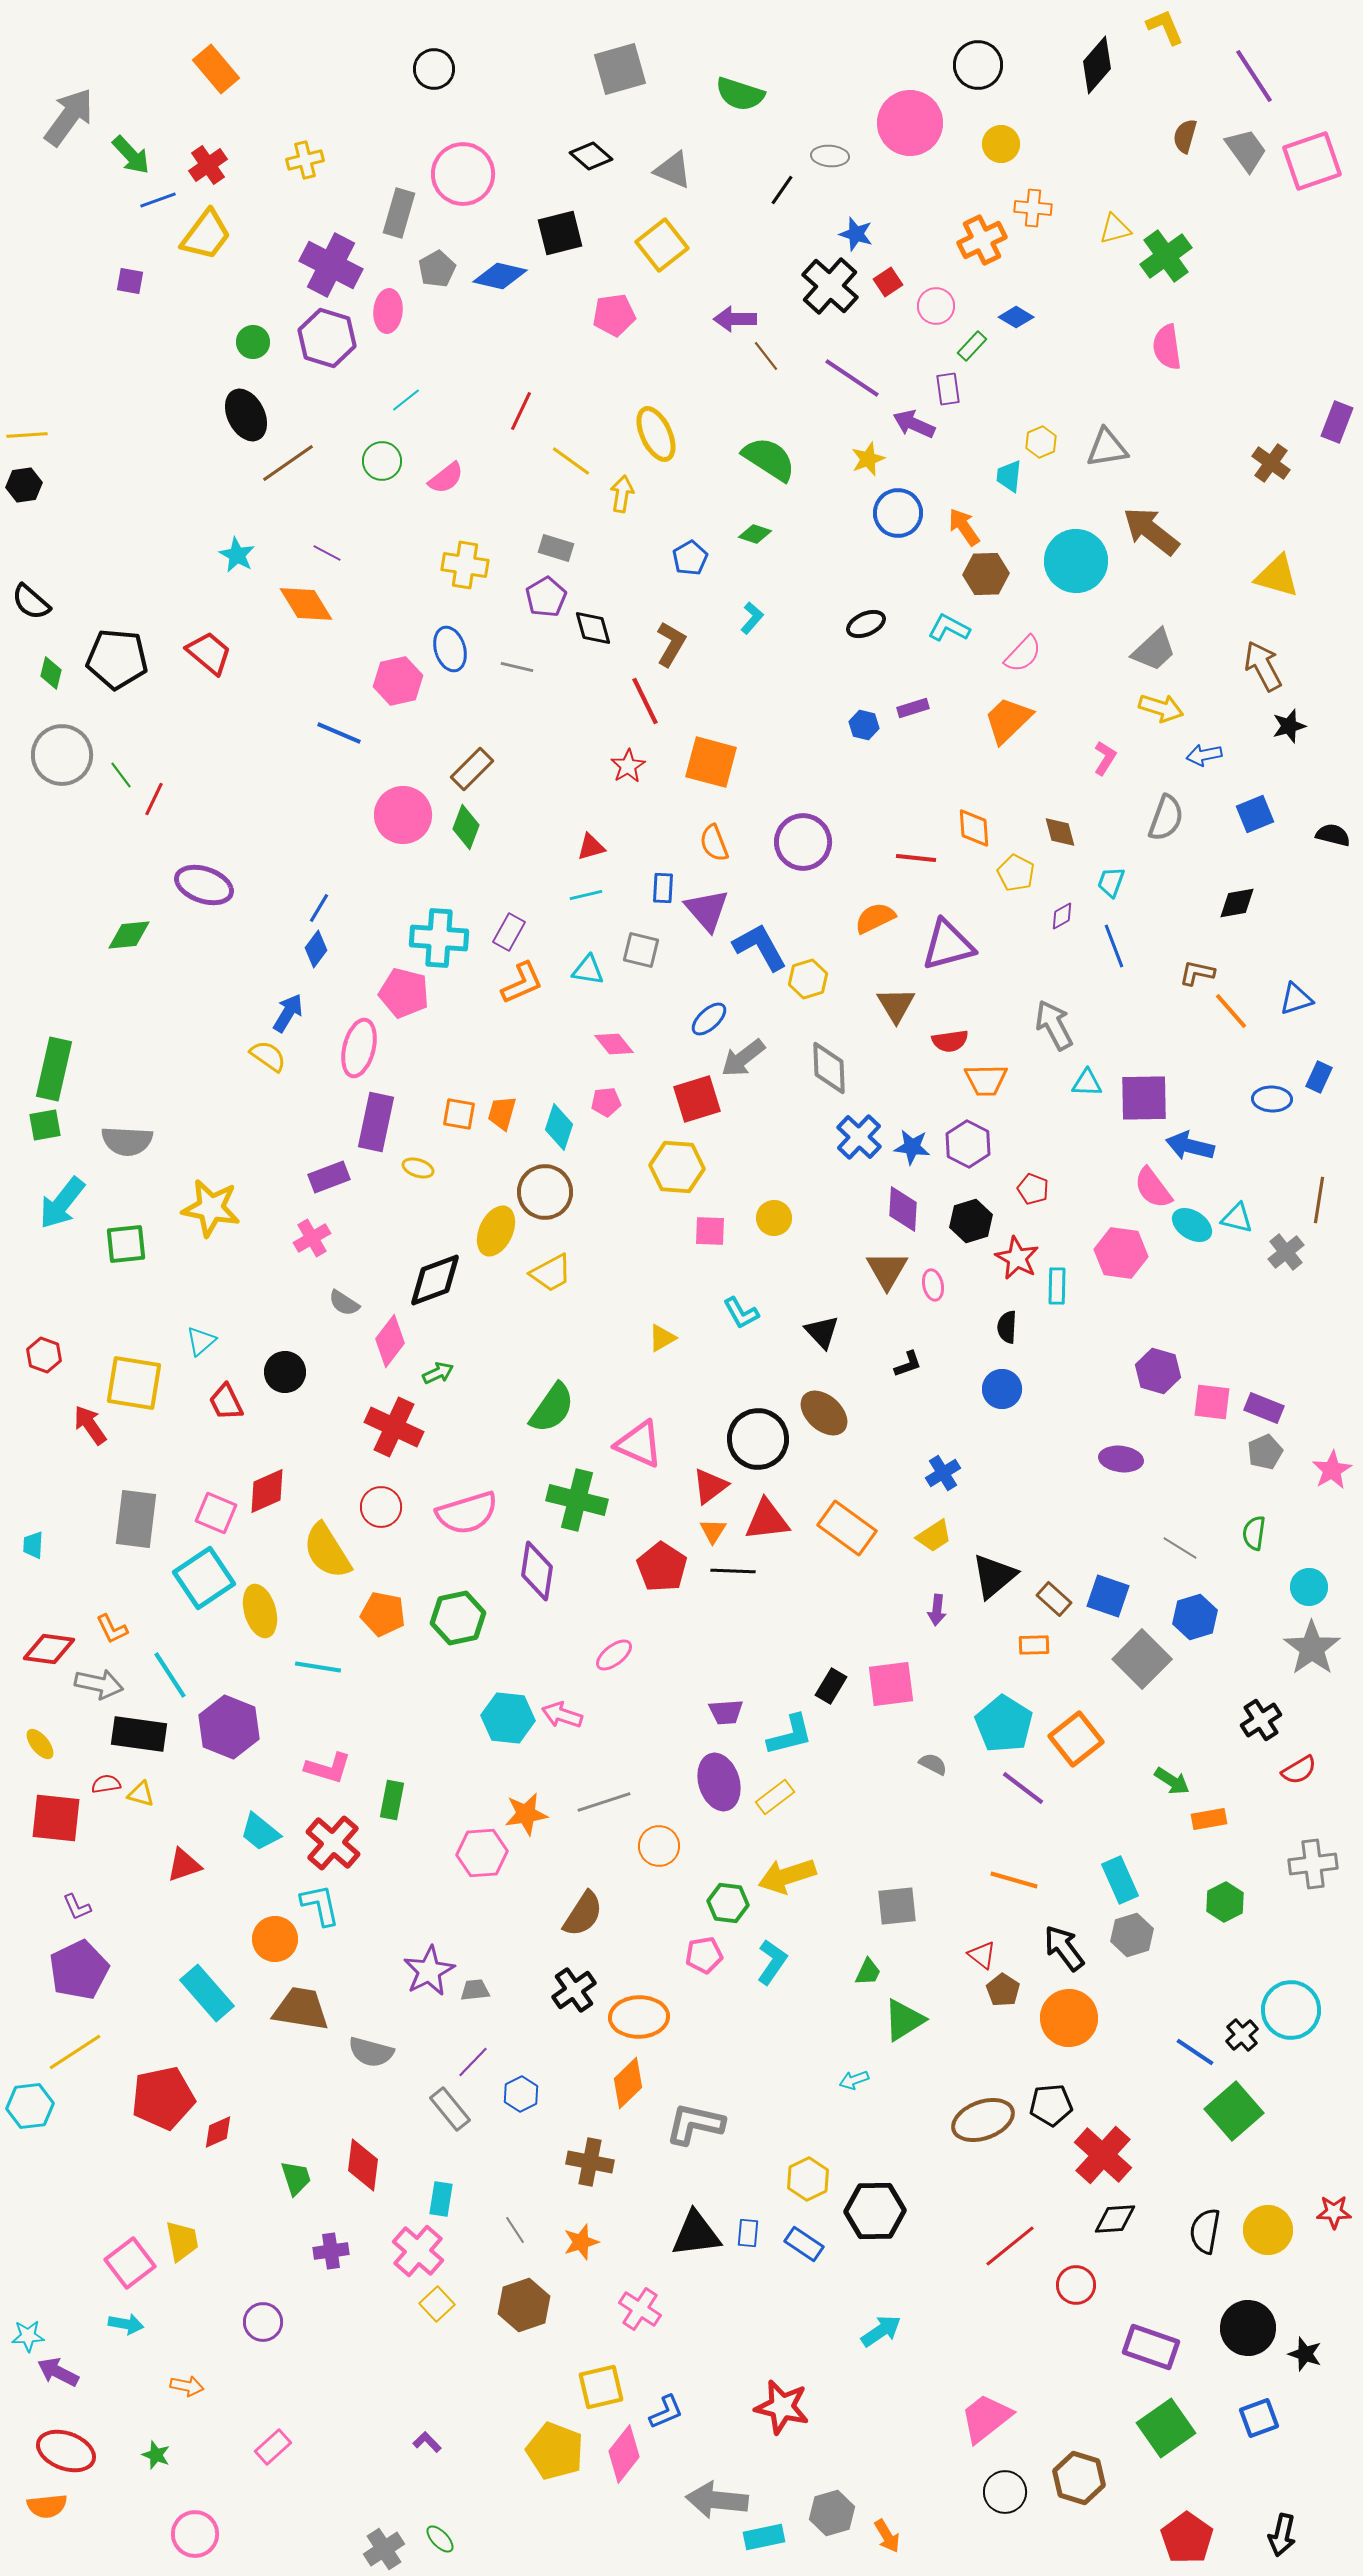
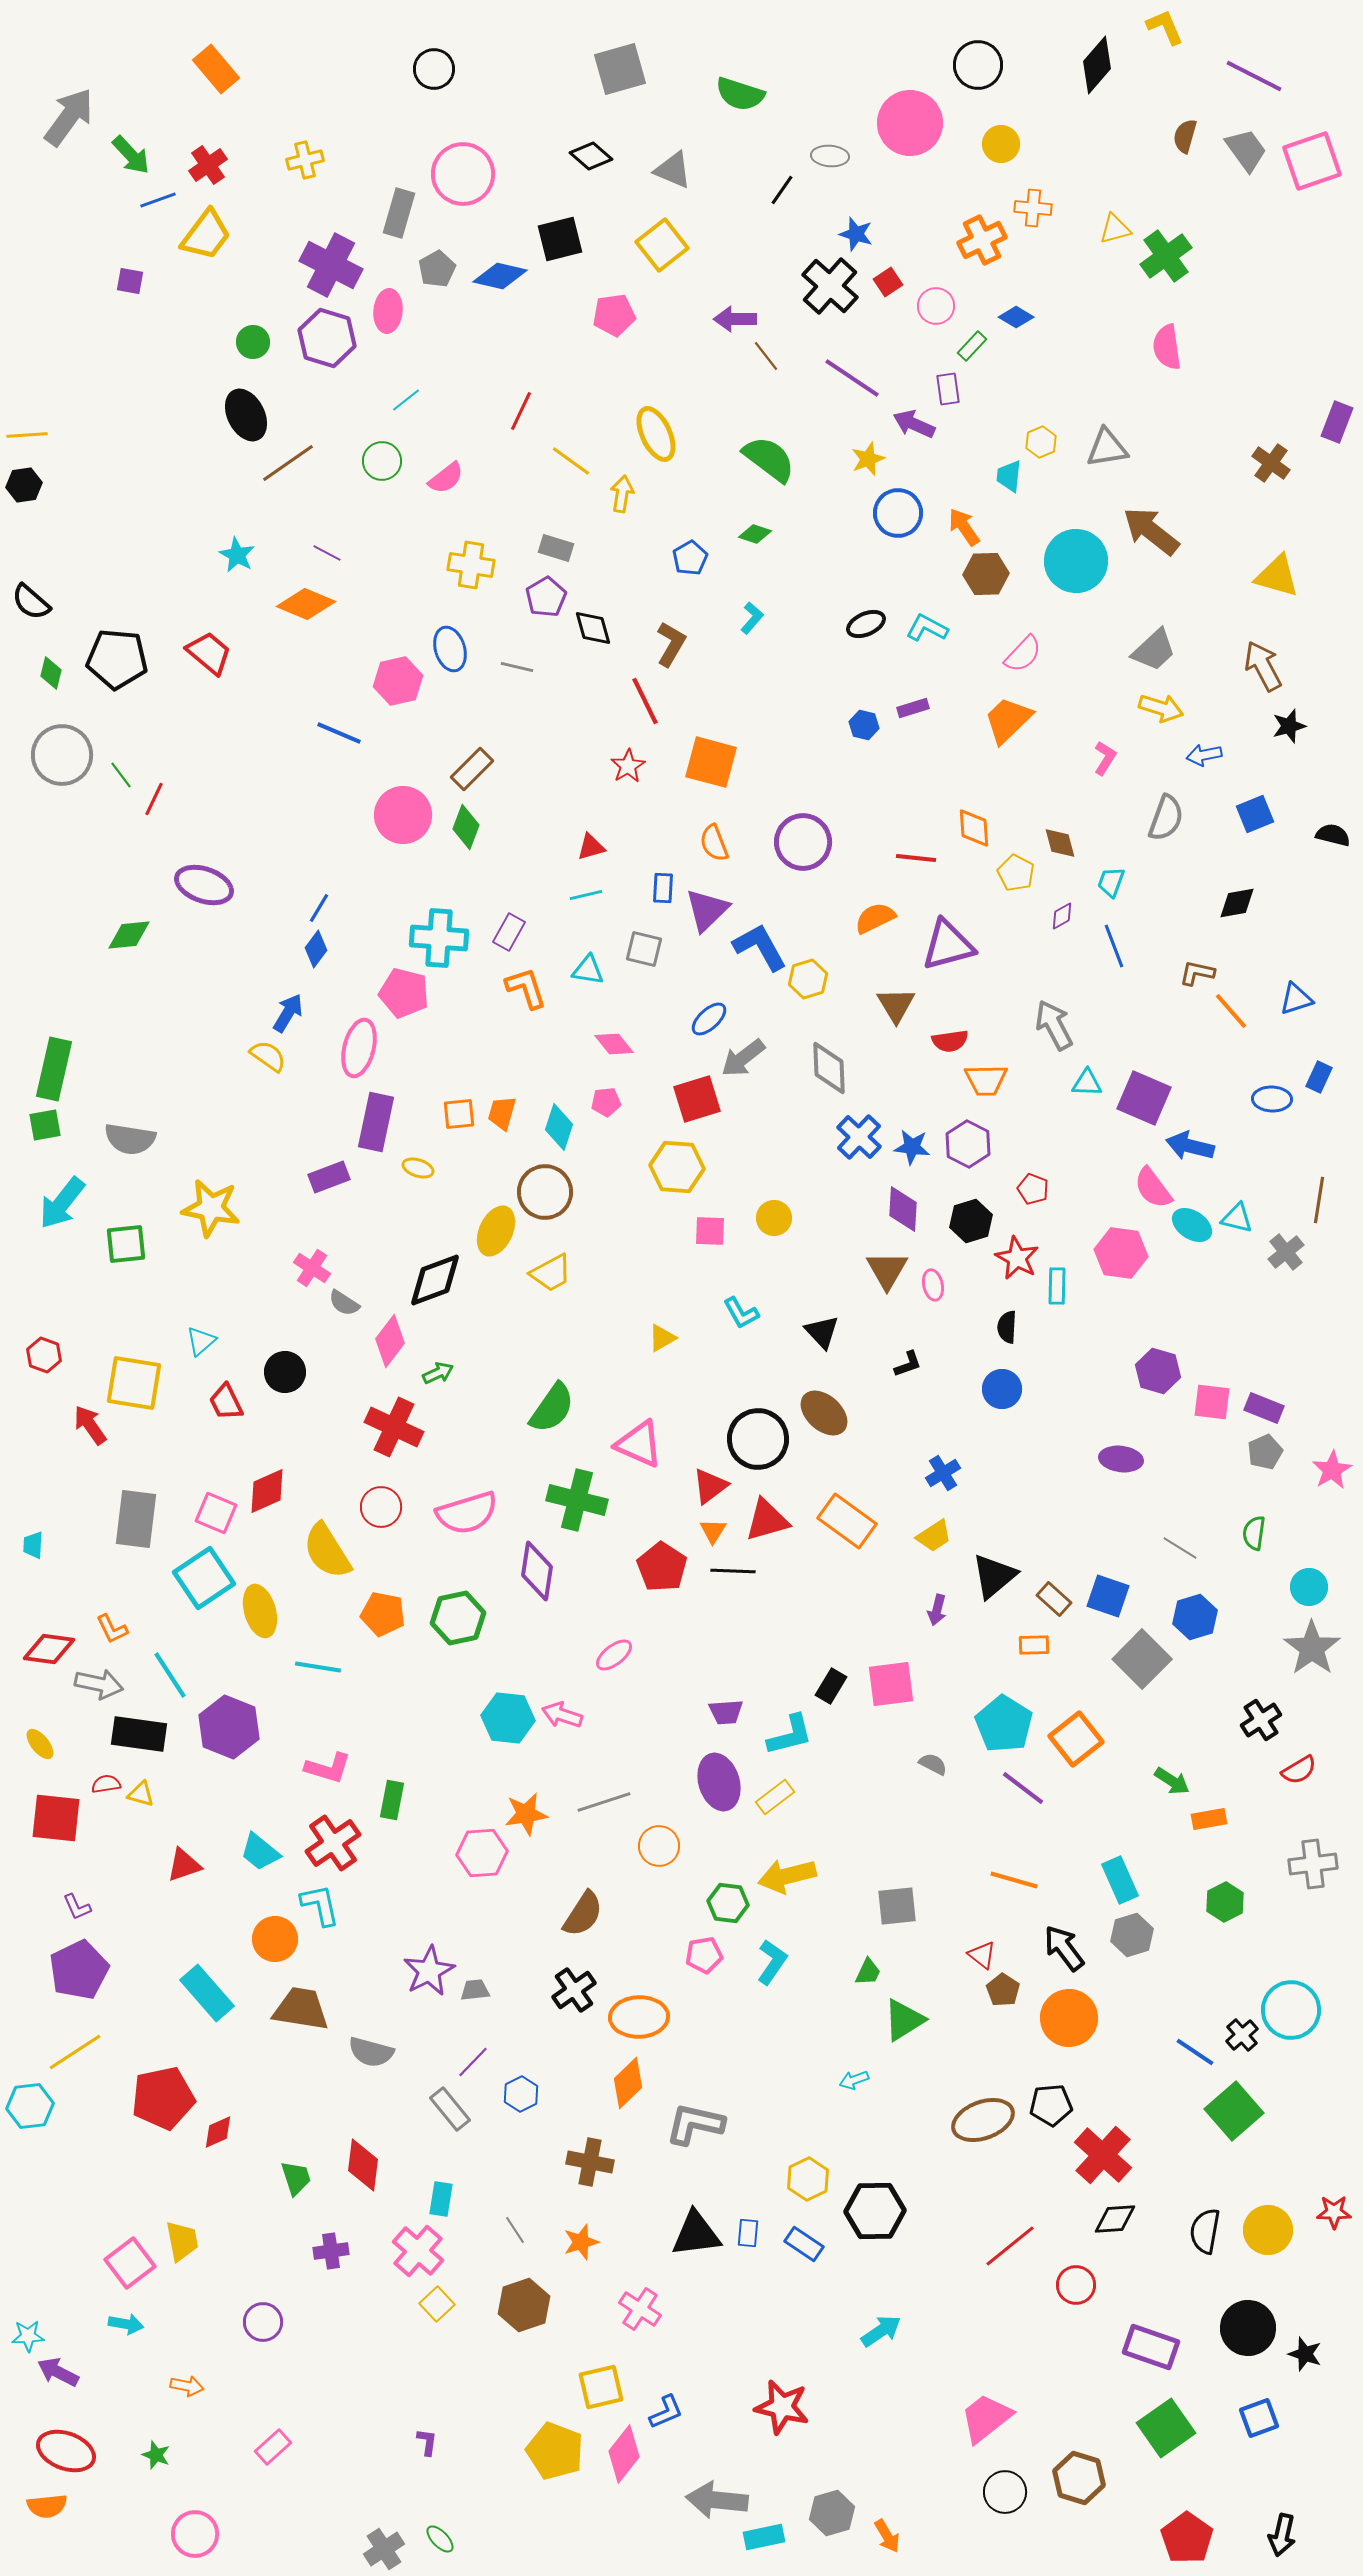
purple line at (1254, 76): rotated 30 degrees counterclockwise
black square at (560, 233): moved 6 px down
green semicircle at (769, 459): rotated 4 degrees clockwise
yellow cross at (465, 565): moved 6 px right
orange diamond at (306, 604): rotated 36 degrees counterclockwise
cyan L-shape at (949, 628): moved 22 px left
brown diamond at (1060, 832): moved 11 px down
purple triangle at (707, 910): rotated 27 degrees clockwise
gray square at (641, 950): moved 3 px right, 1 px up
orange L-shape at (522, 983): moved 4 px right, 5 px down; rotated 84 degrees counterclockwise
purple square at (1144, 1098): rotated 24 degrees clockwise
orange square at (459, 1114): rotated 16 degrees counterclockwise
gray semicircle at (127, 1141): moved 3 px right, 2 px up; rotated 6 degrees clockwise
pink cross at (312, 1238): moved 30 px down; rotated 27 degrees counterclockwise
red triangle at (767, 1520): rotated 9 degrees counterclockwise
orange rectangle at (847, 1528): moved 7 px up
purple arrow at (937, 1610): rotated 8 degrees clockwise
cyan trapezoid at (260, 1832): moved 20 px down
red cross at (333, 1843): rotated 14 degrees clockwise
yellow arrow at (787, 1876): rotated 4 degrees clockwise
purple L-shape at (427, 2442): rotated 52 degrees clockwise
